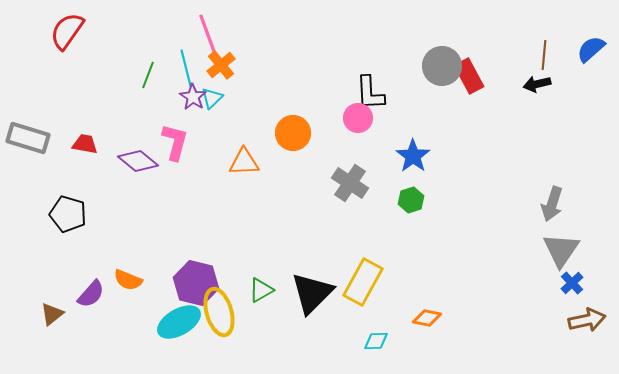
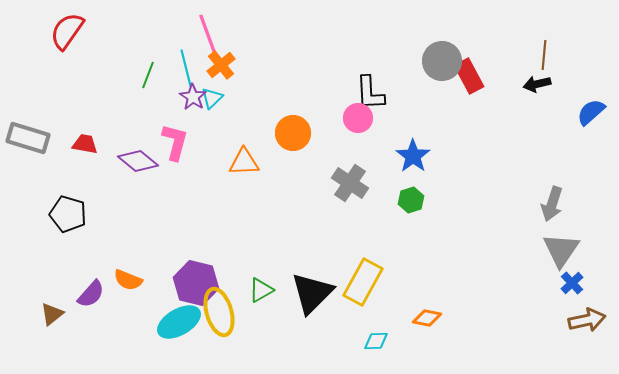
blue semicircle: moved 63 px down
gray circle: moved 5 px up
